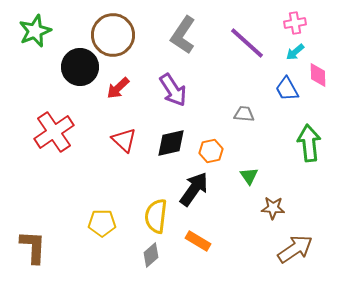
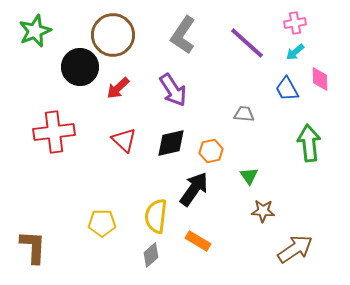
pink diamond: moved 2 px right, 4 px down
red cross: rotated 27 degrees clockwise
brown star: moved 10 px left, 3 px down
